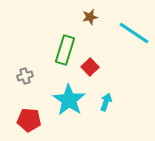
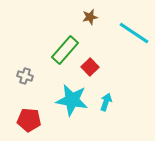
green rectangle: rotated 24 degrees clockwise
gray cross: rotated 35 degrees clockwise
cyan star: moved 3 px right; rotated 24 degrees counterclockwise
